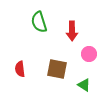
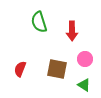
pink circle: moved 4 px left, 5 px down
red semicircle: rotated 28 degrees clockwise
